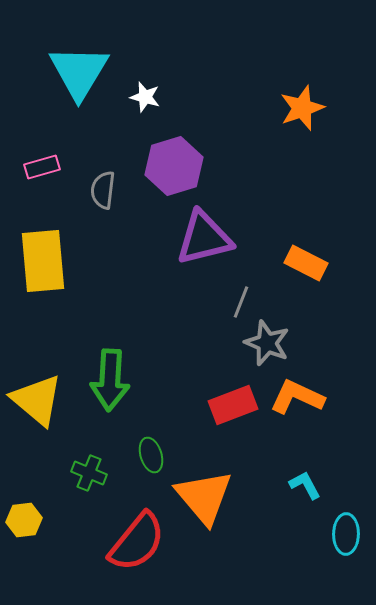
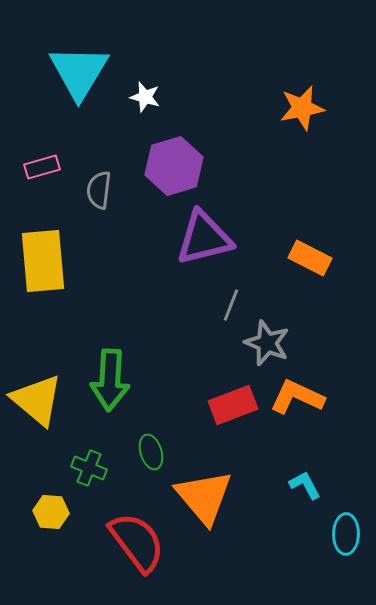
orange star: rotated 9 degrees clockwise
gray semicircle: moved 4 px left
orange rectangle: moved 4 px right, 5 px up
gray line: moved 10 px left, 3 px down
green ellipse: moved 3 px up
green cross: moved 5 px up
yellow hexagon: moved 27 px right, 8 px up; rotated 12 degrees clockwise
red semicircle: rotated 76 degrees counterclockwise
